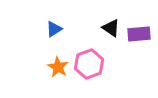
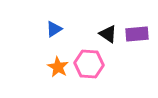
black triangle: moved 3 px left, 6 px down
purple rectangle: moved 2 px left
pink hexagon: rotated 24 degrees clockwise
